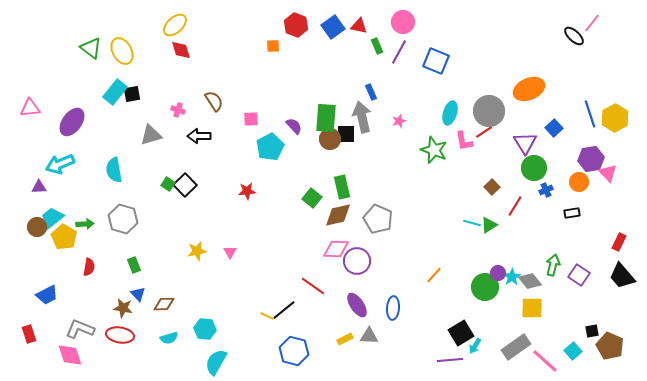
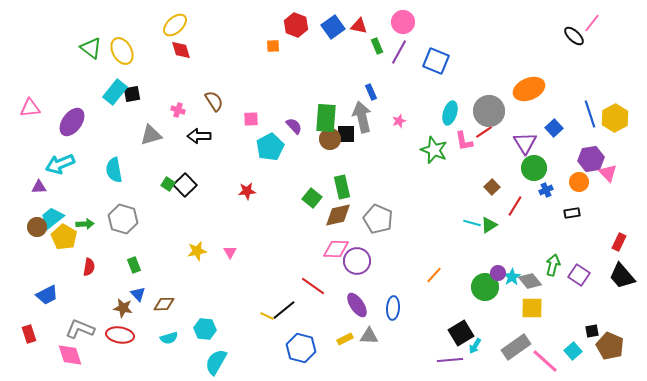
blue hexagon at (294, 351): moved 7 px right, 3 px up
